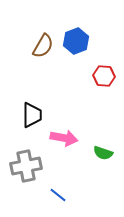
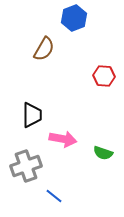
blue hexagon: moved 2 px left, 23 px up
brown semicircle: moved 1 px right, 3 px down
pink arrow: moved 1 px left, 1 px down
gray cross: rotated 8 degrees counterclockwise
blue line: moved 4 px left, 1 px down
